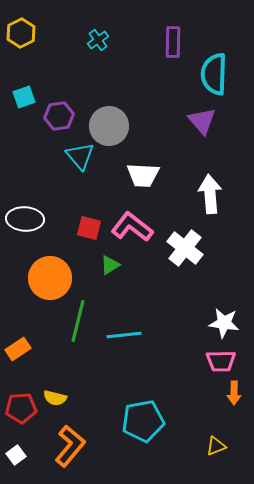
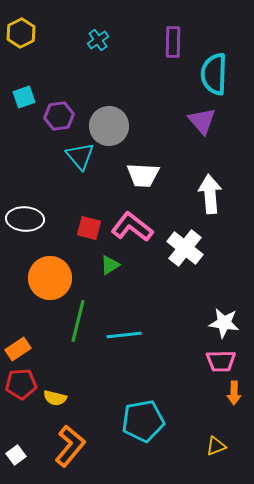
red pentagon: moved 24 px up
